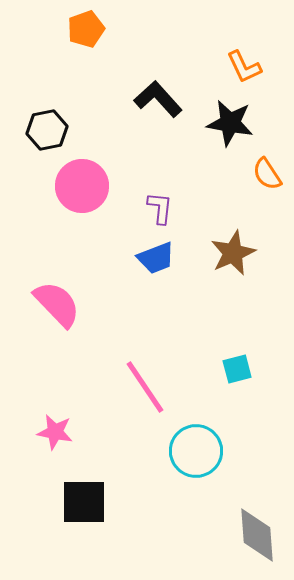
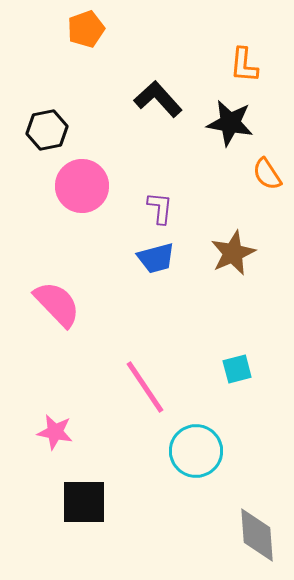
orange L-shape: moved 2 px up; rotated 30 degrees clockwise
blue trapezoid: rotated 6 degrees clockwise
